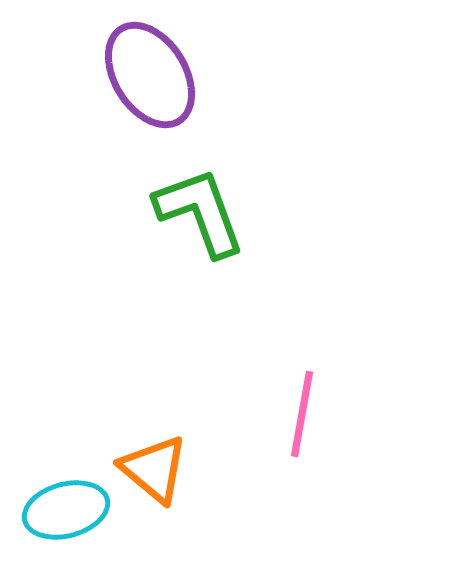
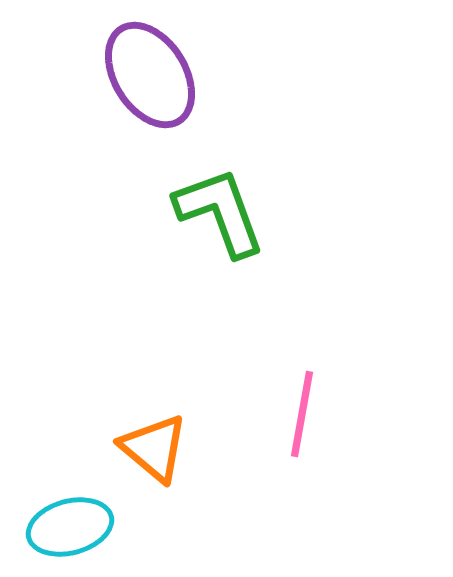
green L-shape: moved 20 px right
orange triangle: moved 21 px up
cyan ellipse: moved 4 px right, 17 px down
